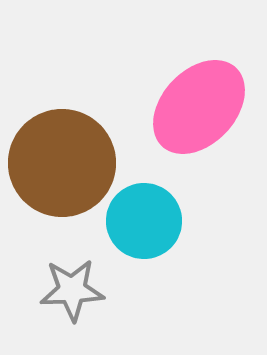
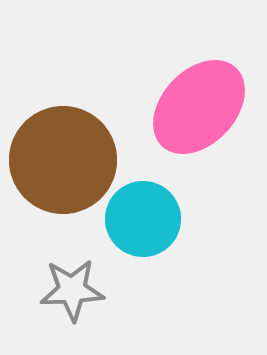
brown circle: moved 1 px right, 3 px up
cyan circle: moved 1 px left, 2 px up
